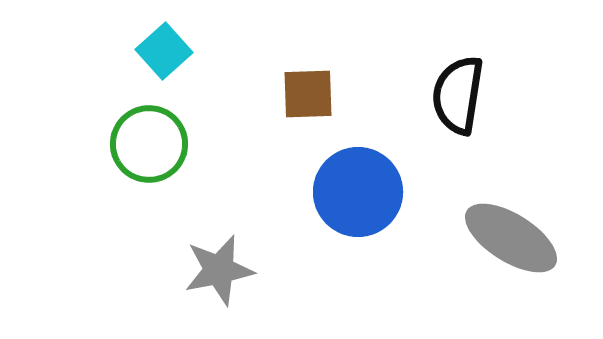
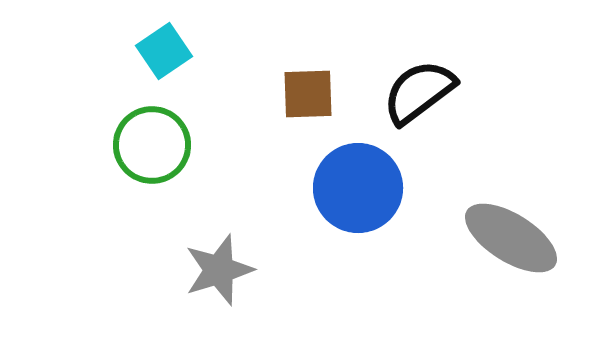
cyan square: rotated 8 degrees clockwise
black semicircle: moved 39 px left, 3 px up; rotated 44 degrees clockwise
green circle: moved 3 px right, 1 px down
blue circle: moved 4 px up
gray star: rotated 6 degrees counterclockwise
